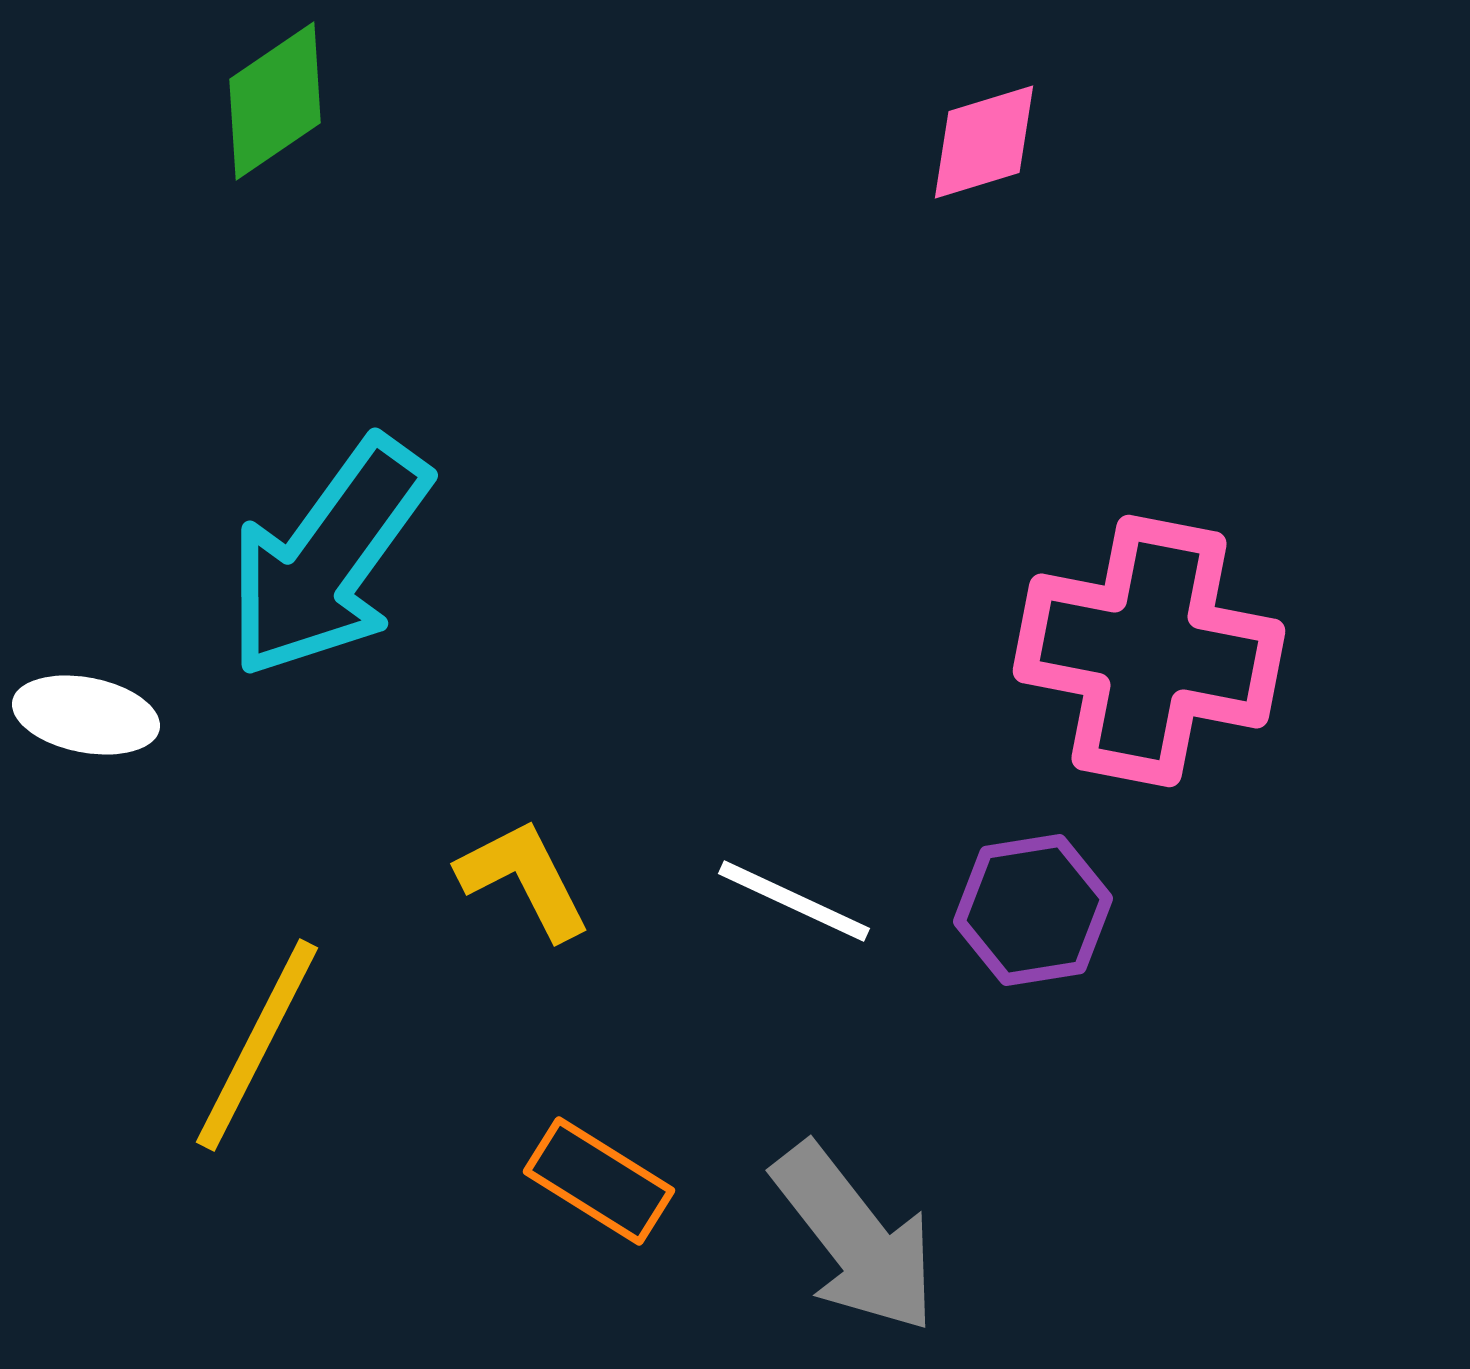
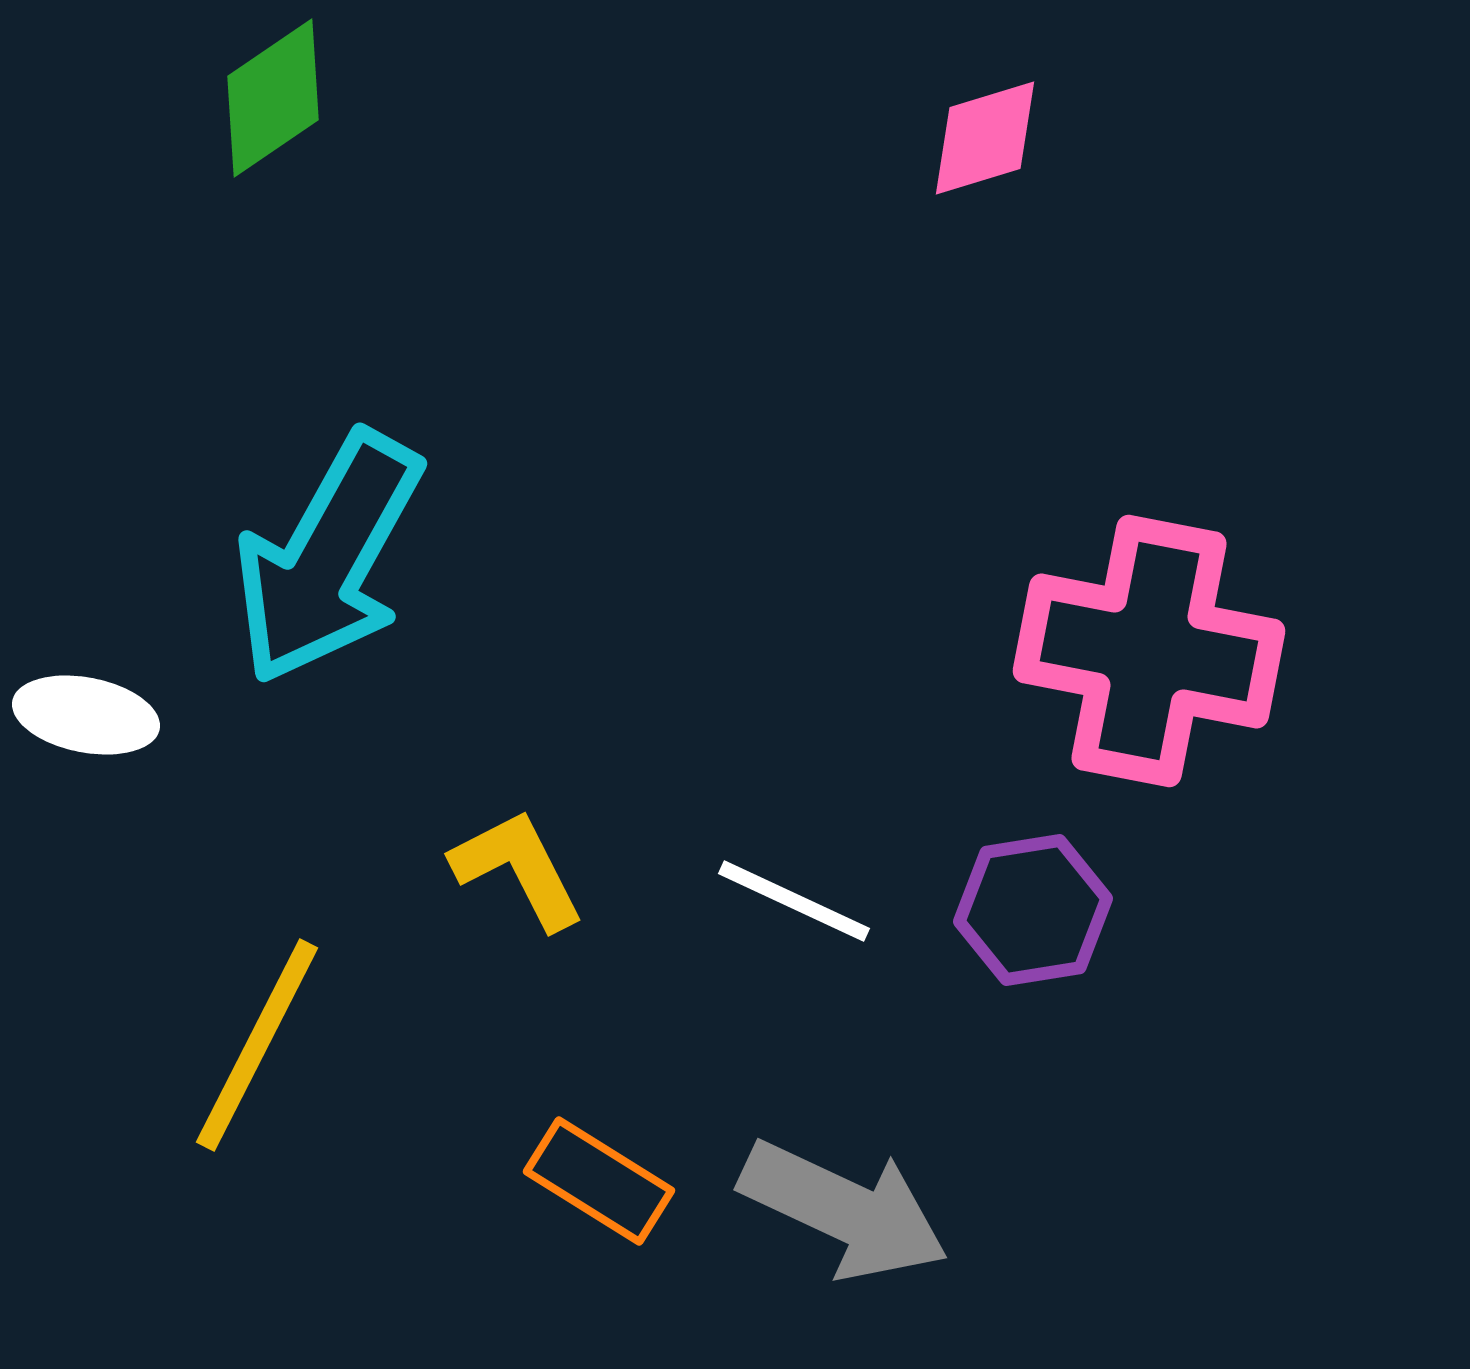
green diamond: moved 2 px left, 3 px up
pink diamond: moved 1 px right, 4 px up
cyan arrow: rotated 7 degrees counterclockwise
yellow L-shape: moved 6 px left, 10 px up
gray arrow: moved 11 px left, 28 px up; rotated 27 degrees counterclockwise
